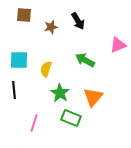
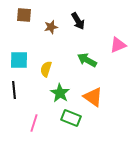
green arrow: moved 2 px right
orange triangle: rotated 35 degrees counterclockwise
